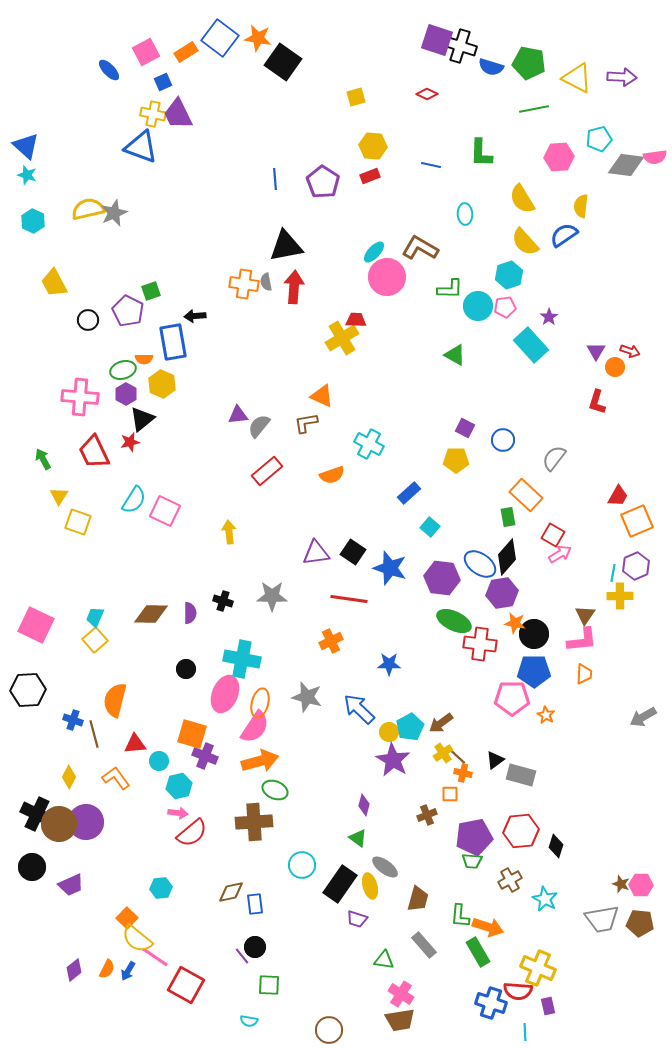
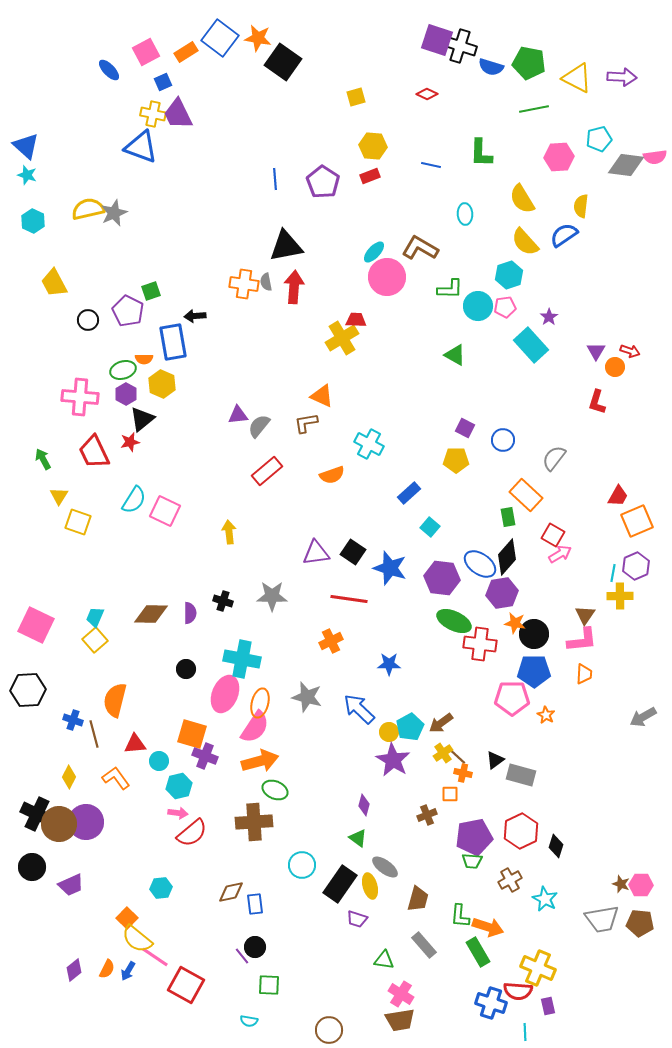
red hexagon at (521, 831): rotated 20 degrees counterclockwise
